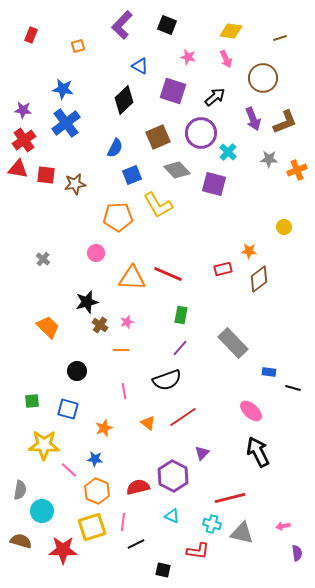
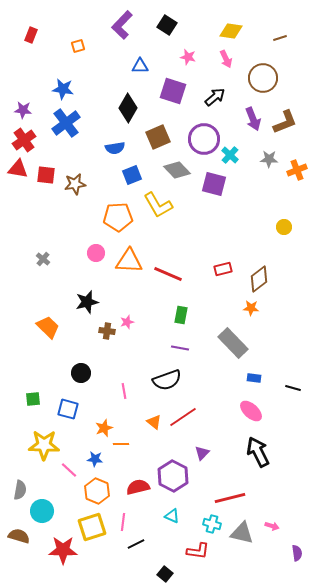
black square at (167, 25): rotated 12 degrees clockwise
blue triangle at (140, 66): rotated 30 degrees counterclockwise
black diamond at (124, 100): moved 4 px right, 8 px down; rotated 16 degrees counterclockwise
purple circle at (201, 133): moved 3 px right, 6 px down
blue semicircle at (115, 148): rotated 54 degrees clockwise
cyan cross at (228, 152): moved 2 px right, 3 px down
orange star at (249, 251): moved 2 px right, 57 px down
orange triangle at (132, 278): moved 3 px left, 17 px up
brown cross at (100, 325): moved 7 px right, 6 px down; rotated 28 degrees counterclockwise
purple line at (180, 348): rotated 60 degrees clockwise
orange line at (121, 350): moved 94 px down
black circle at (77, 371): moved 4 px right, 2 px down
blue rectangle at (269, 372): moved 15 px left, 6 px down
green square at (32, 401): moved 1 px right, 2 px up
orange triangle at (148, 423): moved 6 px right, 1 px up
pink arrow at (283, 526): moved 11 px left; rotated 152 degrees counterclockwise
brown semicircle at (21, 541): moved 2 px left, 5 px up
black square at (163, 570): moved 2 px right, 4 px down; rotated 28 degrees clockwise
